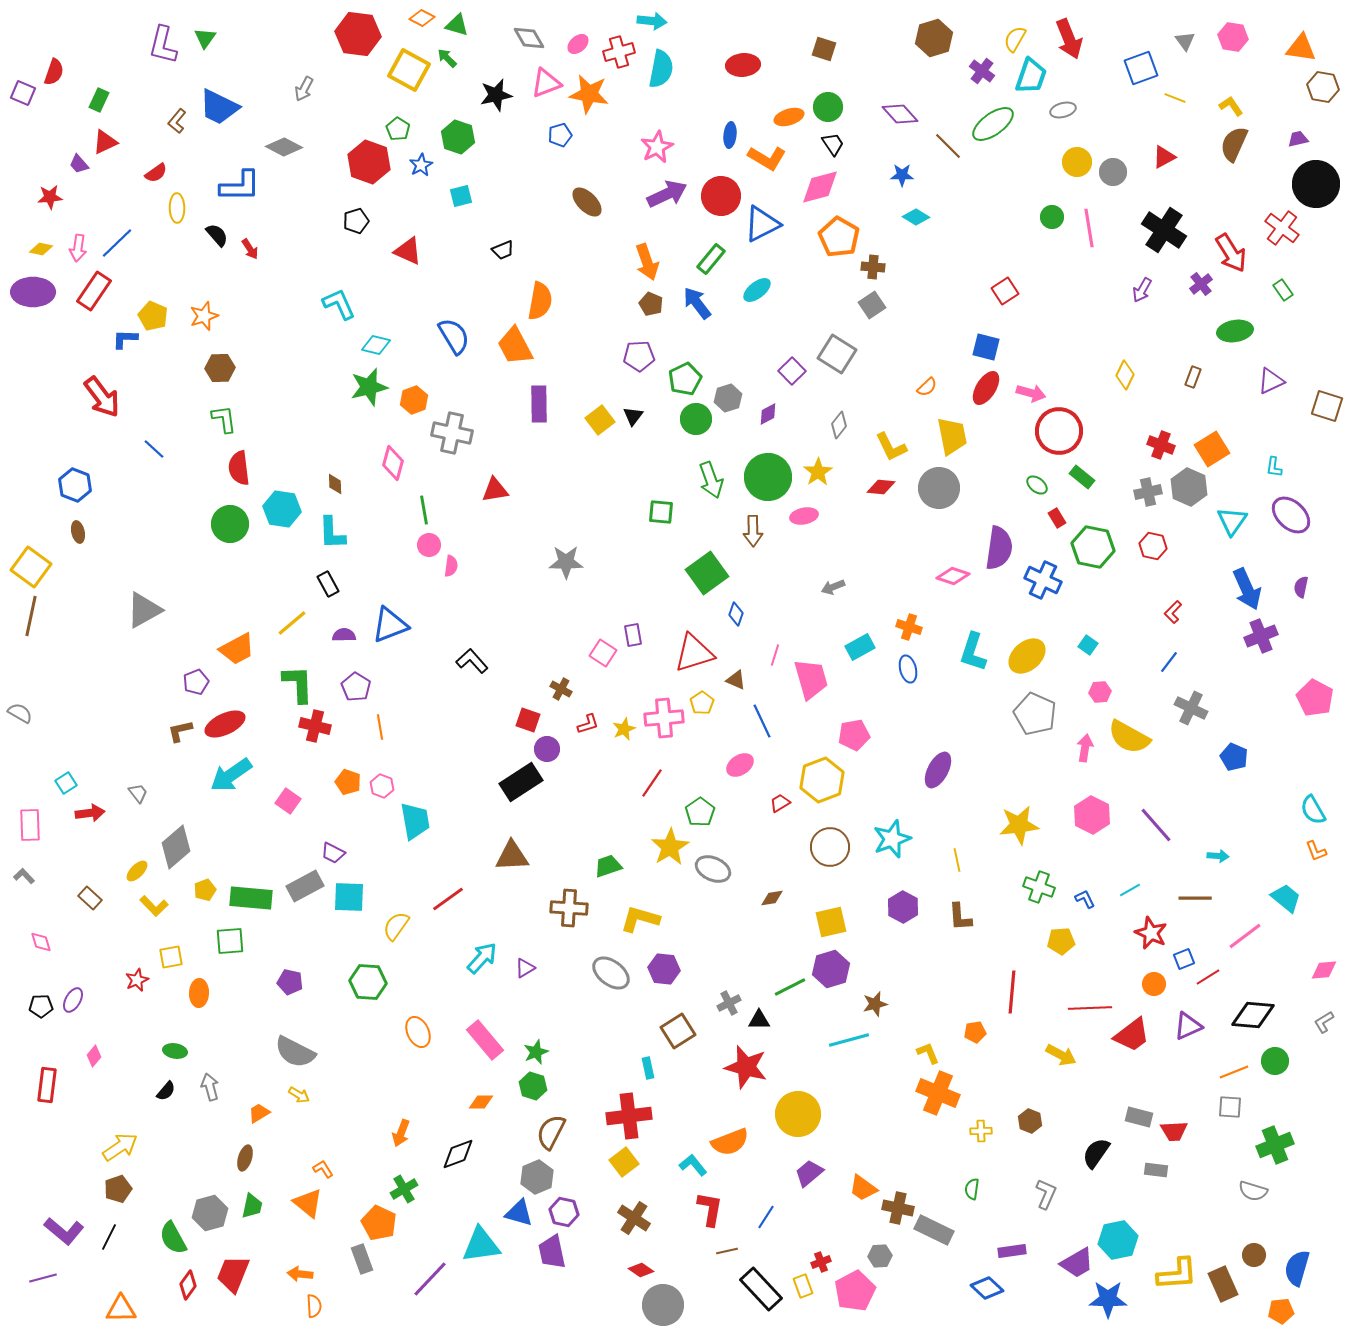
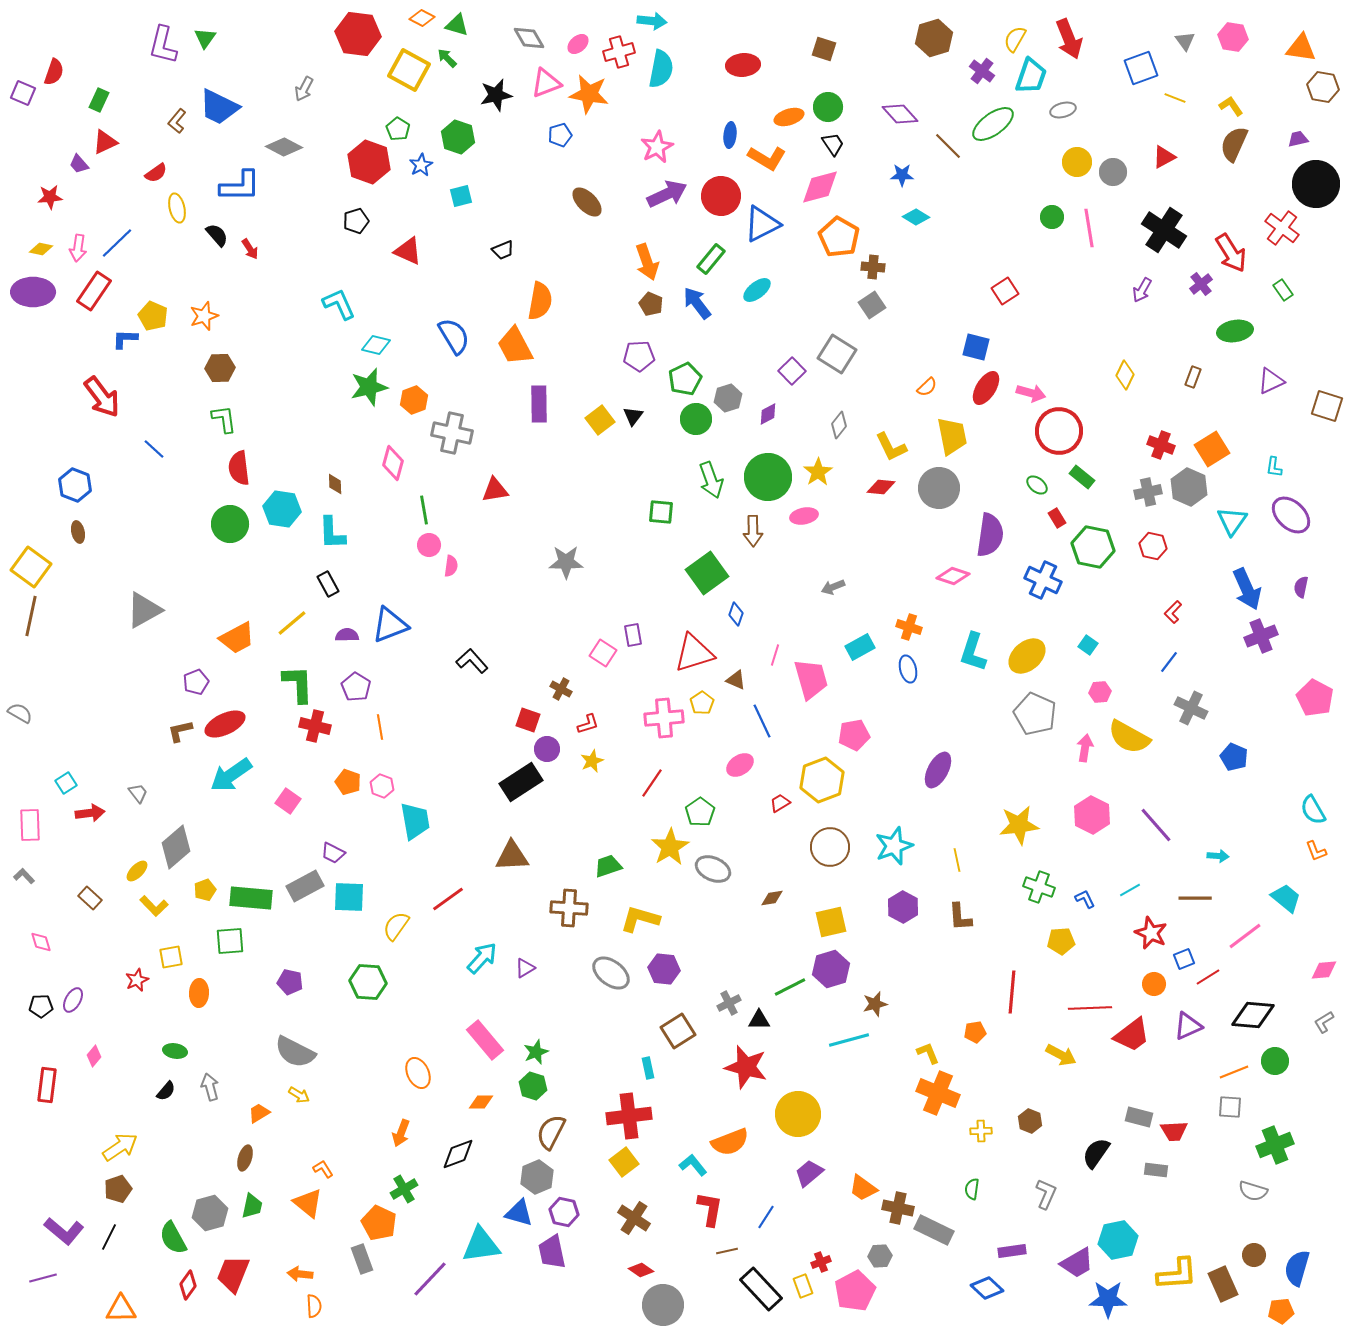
yellow ellipse at (177, 208): rotated 12 degrees counterclockwise
blue square at (986, 347): moved 10 px left
purple semicircle at (999, 548): moved 9 px left, 13 px up
purple semicircle at (344, 635): moved 3 px right
orange trapezoid at (237, 649): moved 11 px up
yellow star at (624, 729): moved 32 px left, 32 px down
cyan star at (892, 839): moved 2 px right, 7 px down
orange ellipse at (418, 1032): moved 41 px down
